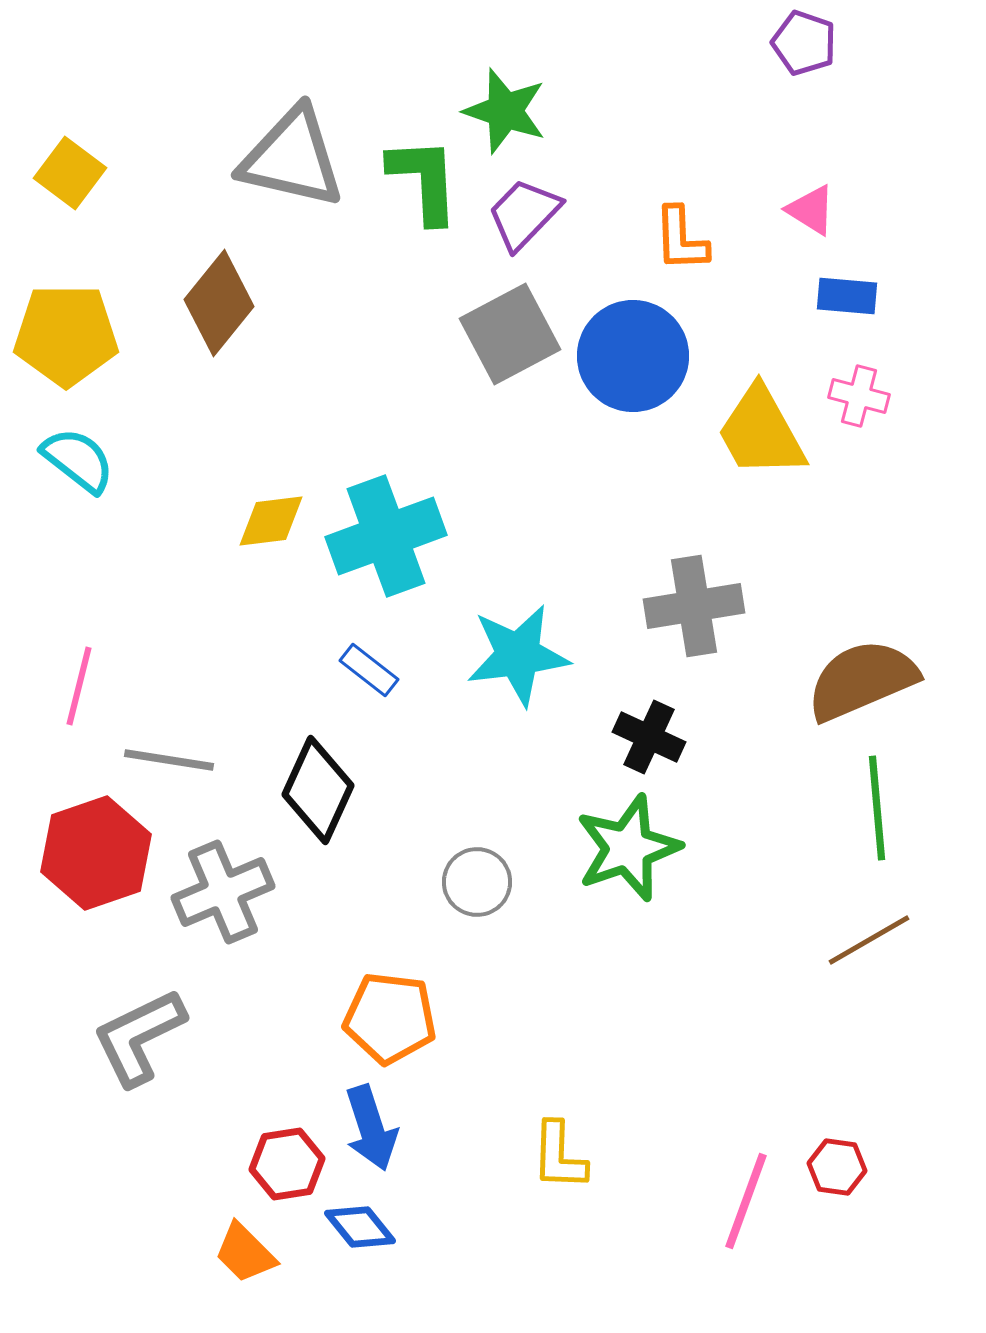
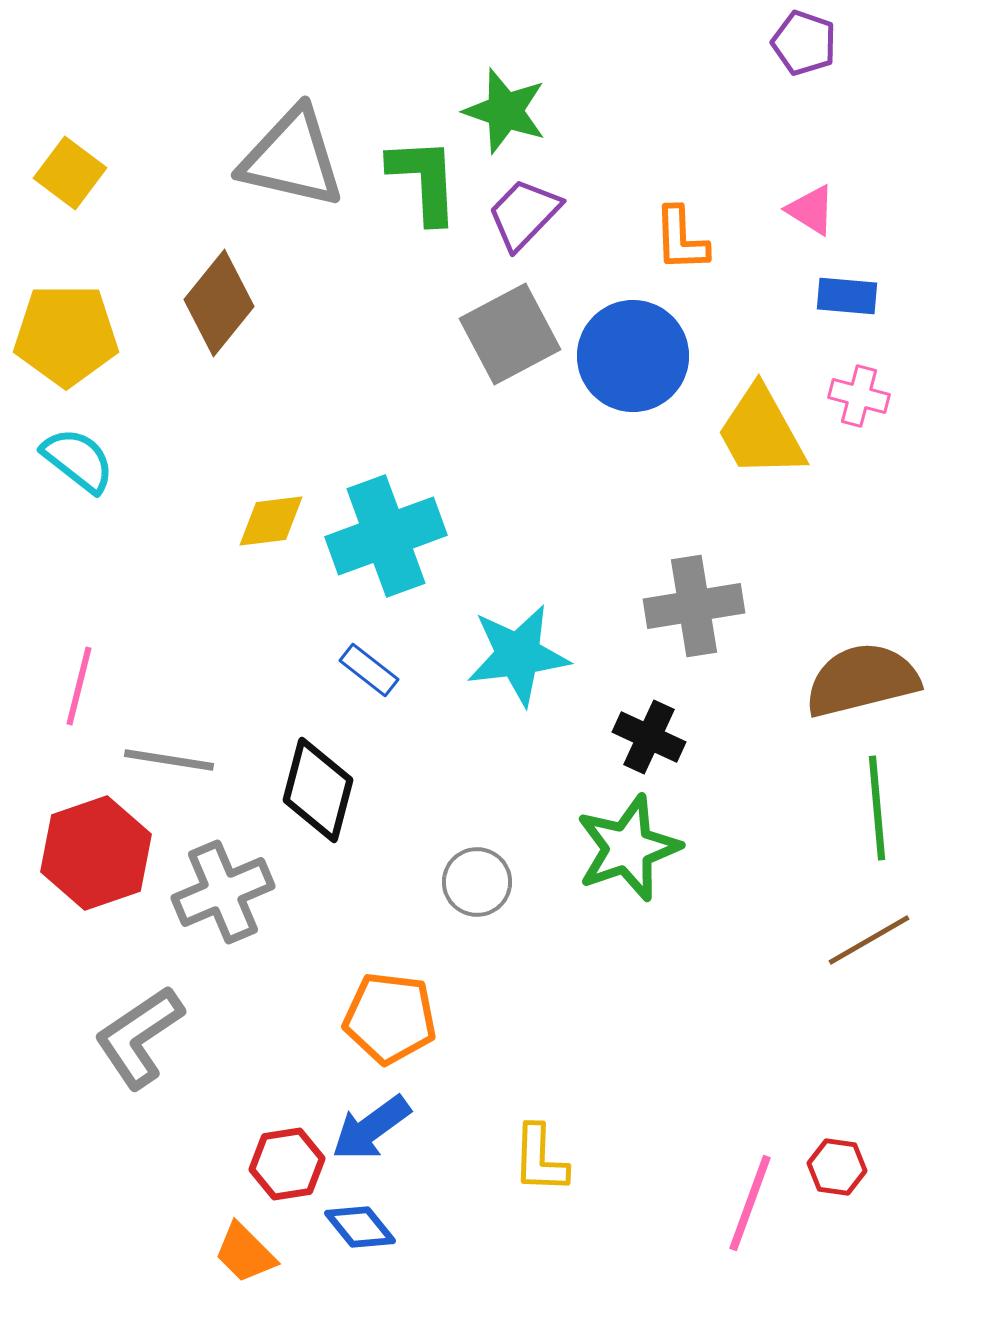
brown semicircle at (862, 680): rotated 9 degrees clockwise
black diamond at (318, 790): rotated 10 degrees counterclockwise
gray L-shape at (139, 1037): rotated 8 degrees counterclockwise
blue arrow at (371, 1128): rotated 72 degrees clockwise
yellow L-shape at (559, 1156): moved 19 px left, 3 px down
pink line at (746, 1201): moved 4 px right, 2 px down
